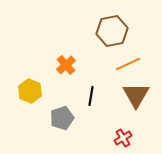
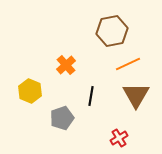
red cross: moved 4 px left
